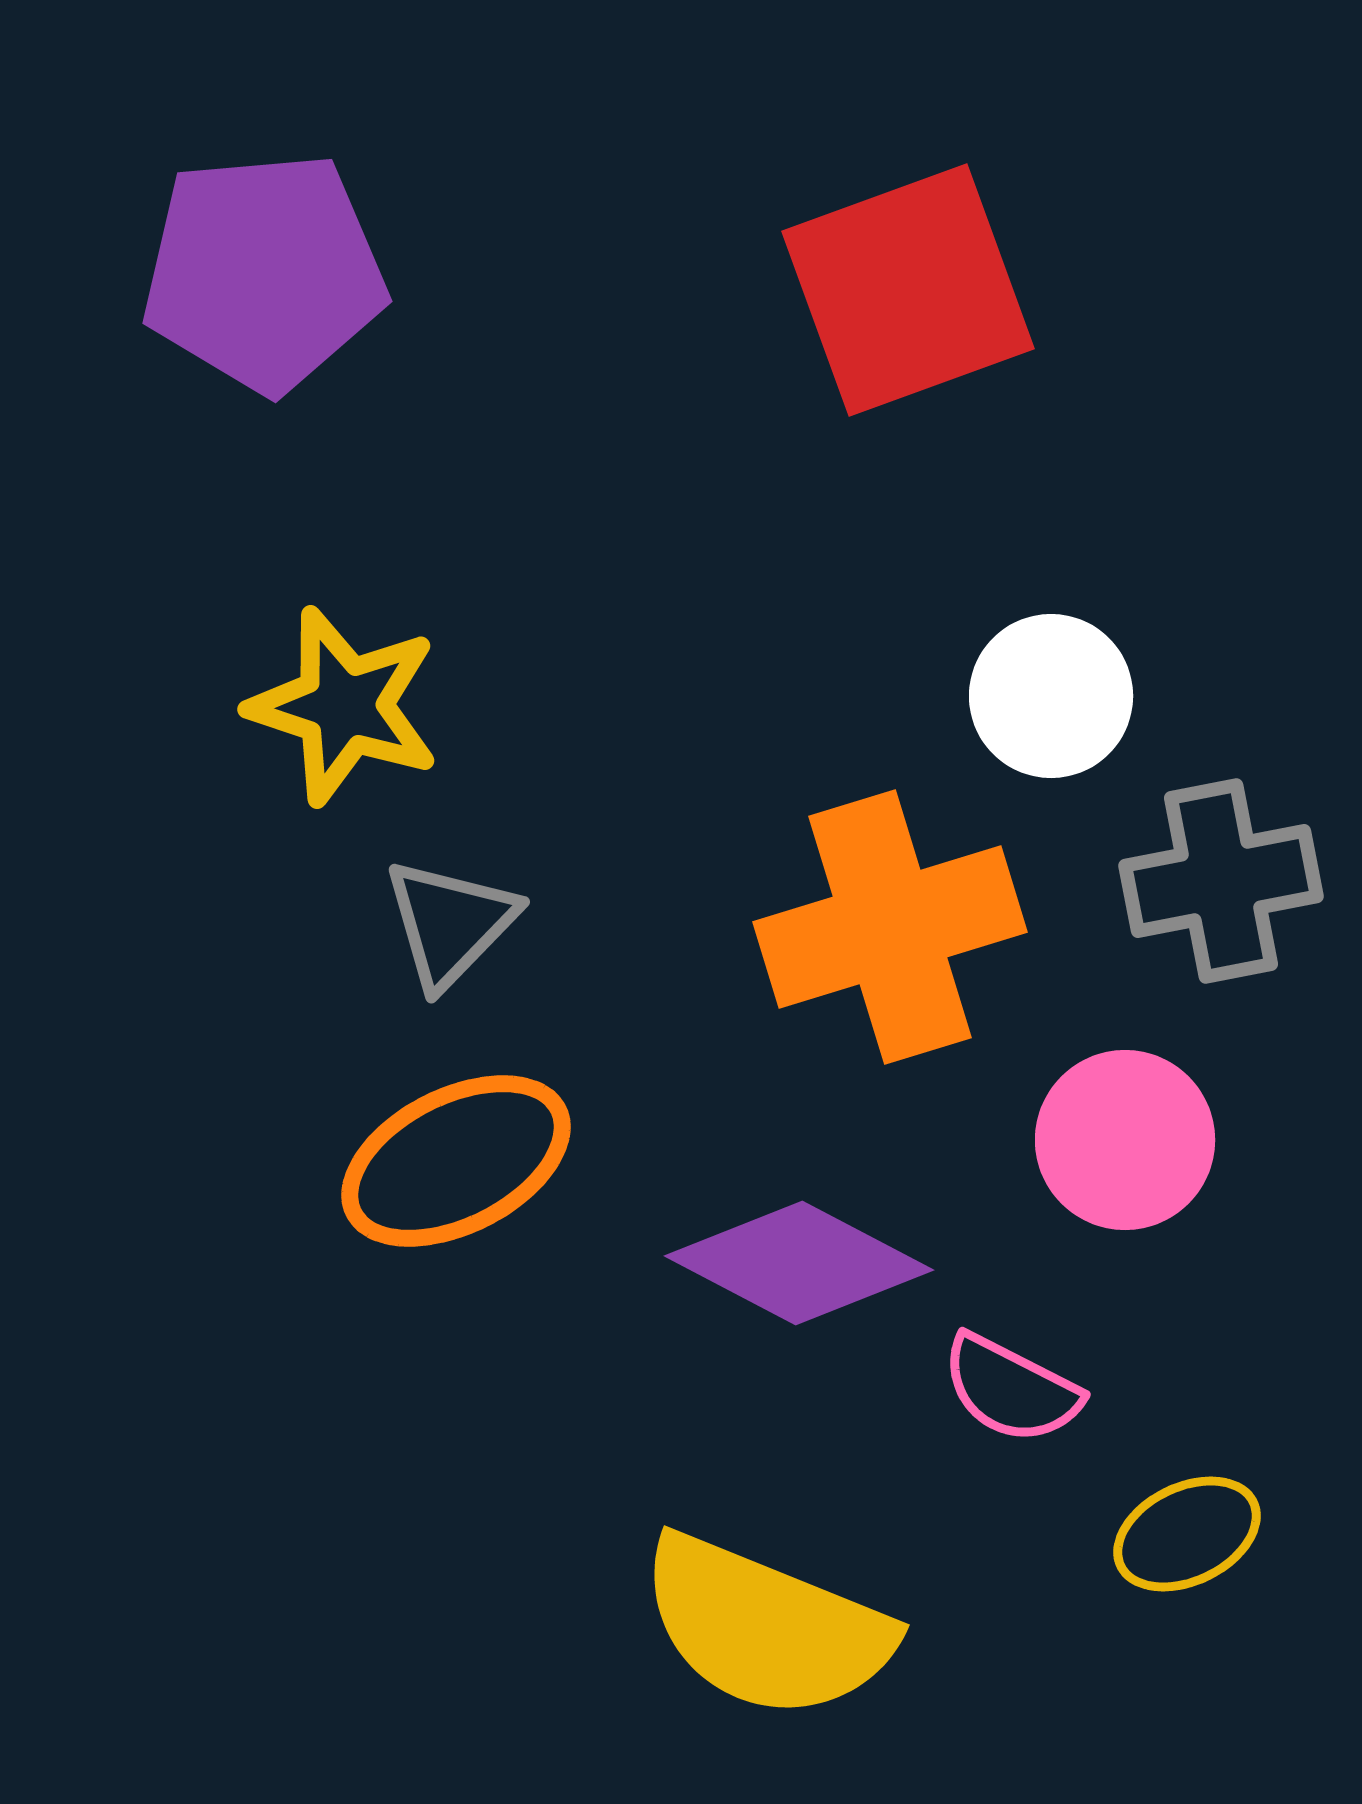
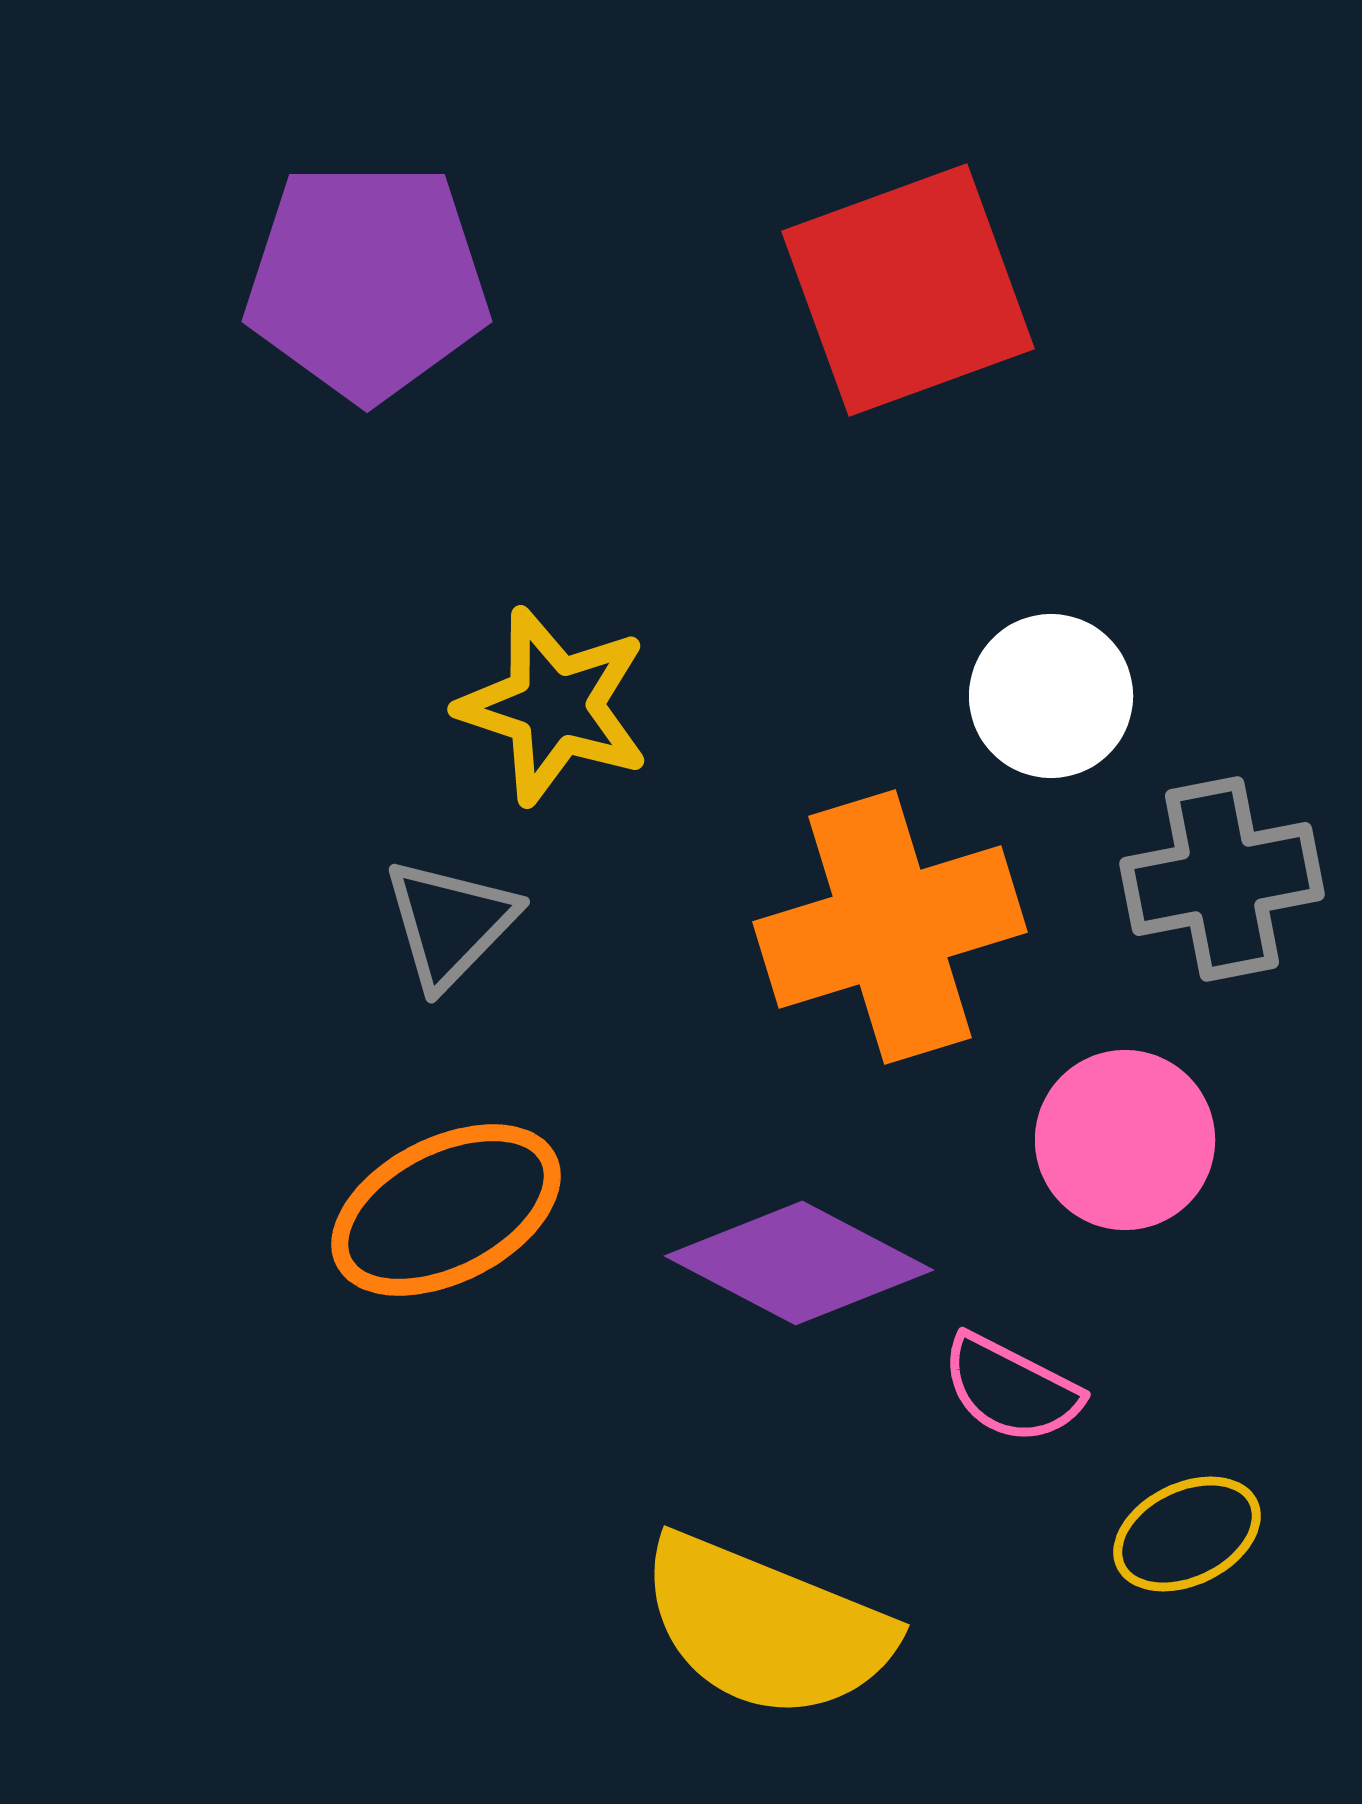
purple pentagon: moved 103 px right, 9 px down; rotated 5 degrees clockwise
yellow star: moved 210 px right
gray cross: moved 1 px right, 2 px up
orange ellipse: moved 10 px left, 49 px down
